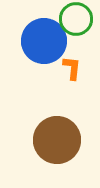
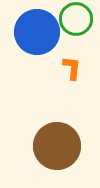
blue circle: moved 7 px left, 9 px up
brown circle: moved 6 px down
